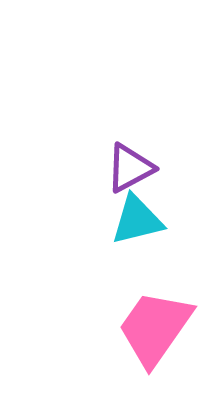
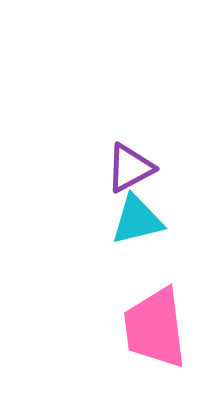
pink trapezoid: rotated 42 degrees counterclockwise
